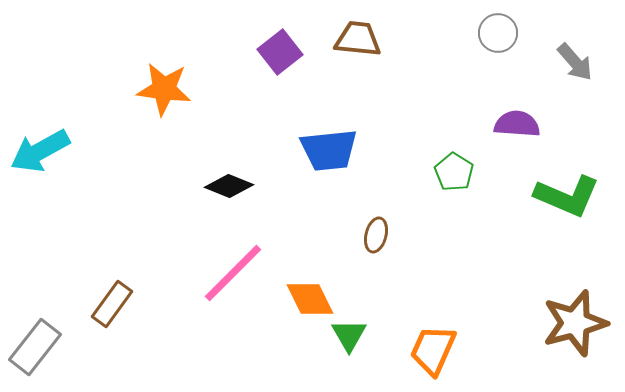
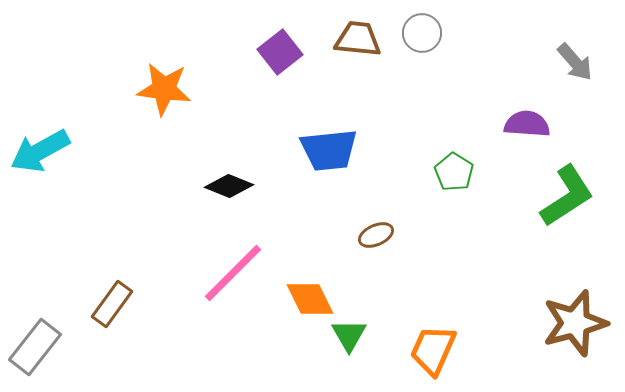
gray circle: moved 76 px left
purple semicircle: moved 10 px right
green L-shape: rotated 56 degrees counterclockwise
brown ellipse: rotated 52 degrees clockwise
